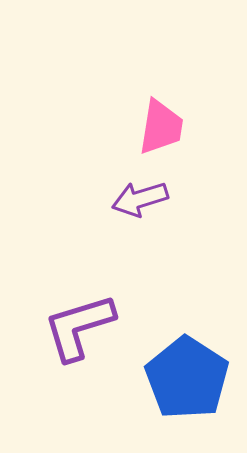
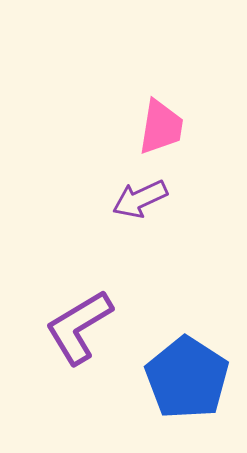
purple arrow: rotated 8 degrees counterclockwise
purple L-shape: rotated 14 degrees counterclockwise
